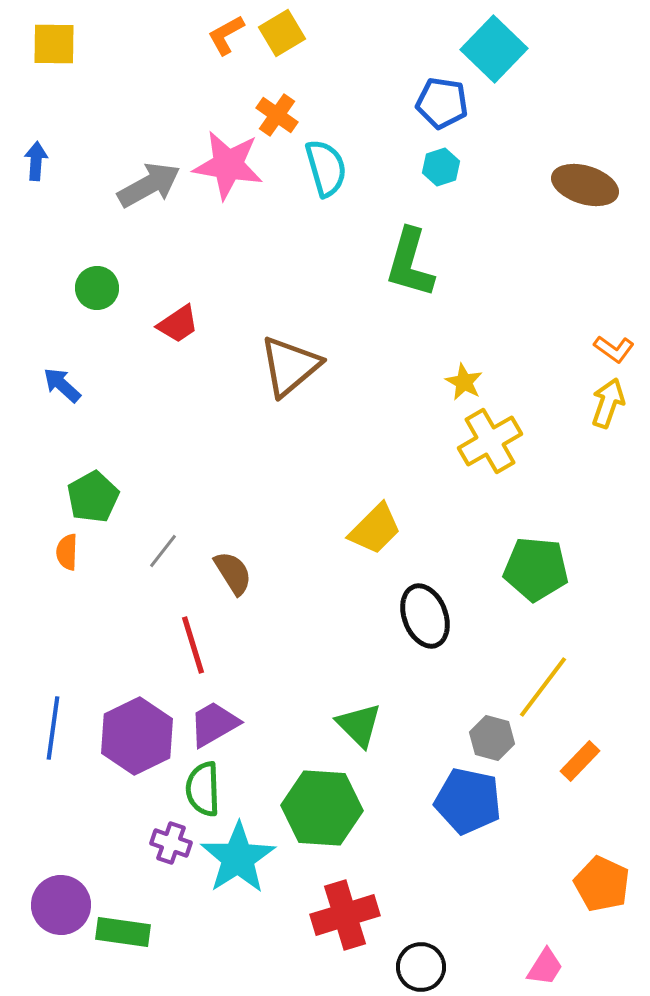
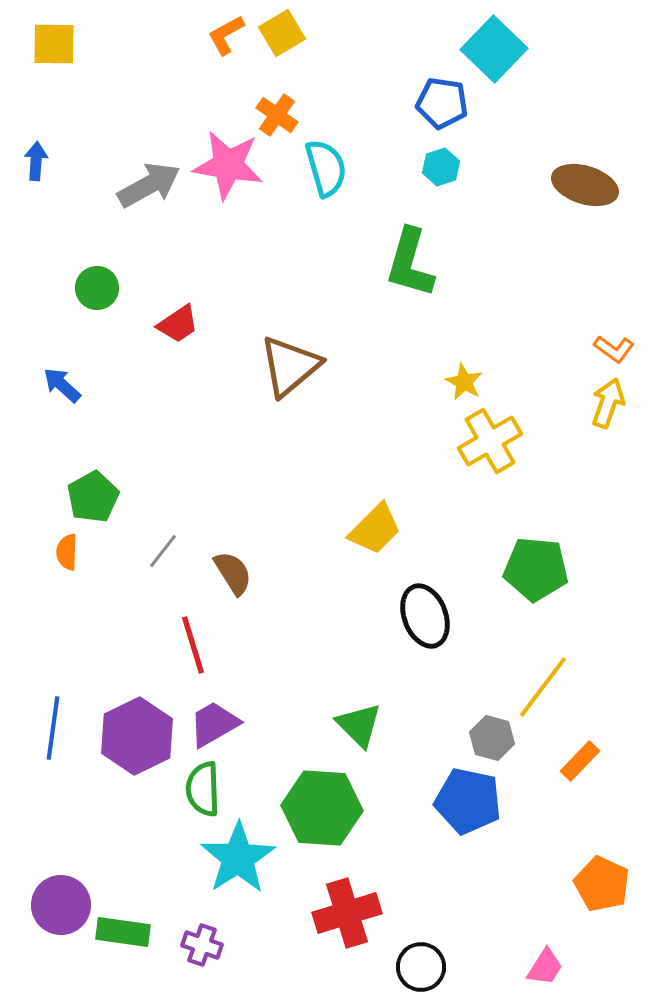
purple cross at (171, 843): moved 31 px right, 102 px down
red cross at (345, 915): moved 2 px right, 2 px up
